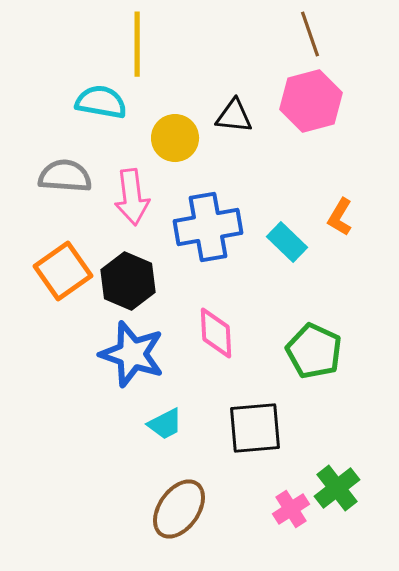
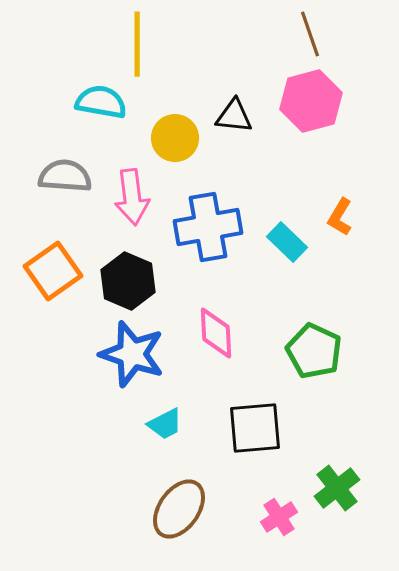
orange square: moved 10 px left
pink cross: moved 12 px left, 8 px down
